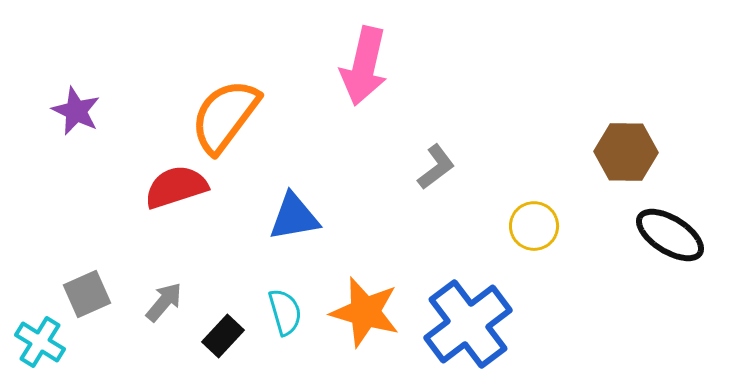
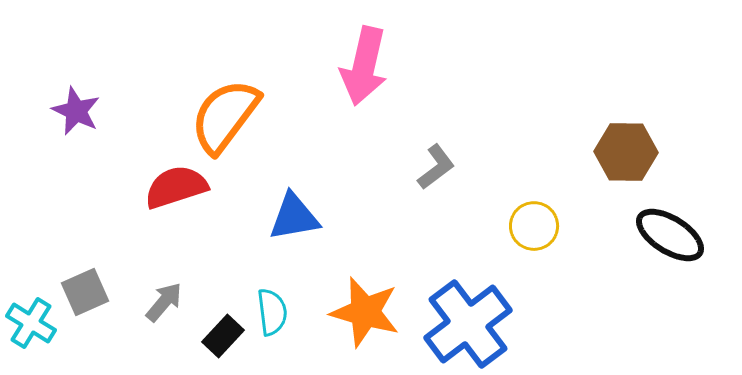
gray square: moved 2 px left, 2 px up
cyan semicircle: moved 13 px left; rotated 9 degrees clockwise
cyan cross: moved 9 px left, 19 px up
